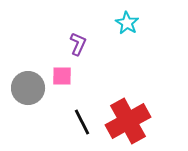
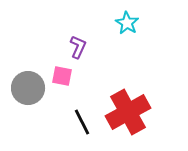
purple L-shape: moved 3 px down
pink square: rotated 10 degrees clockwise
red cross: moved 9 px up
